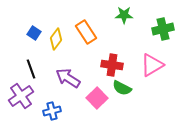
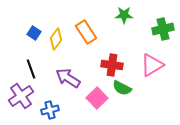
blue cross: moved 2 px left, 1 px up
